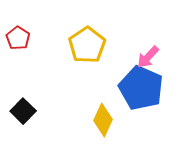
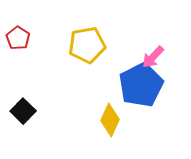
yellow pentagon: rotated 24 degrees clockwise
pink arrow: moved 5 px right
blue pentagon: moved 3 px up; rotated 21 degrees clockwise
yellow diamond: moved 7 px right
